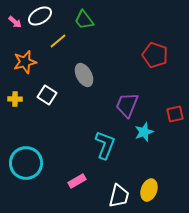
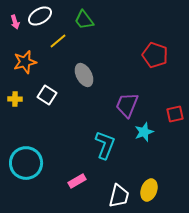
pink arrow: rotated 32 degrees clockwise
